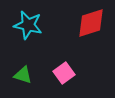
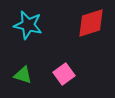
pink square: moved 1 px down
